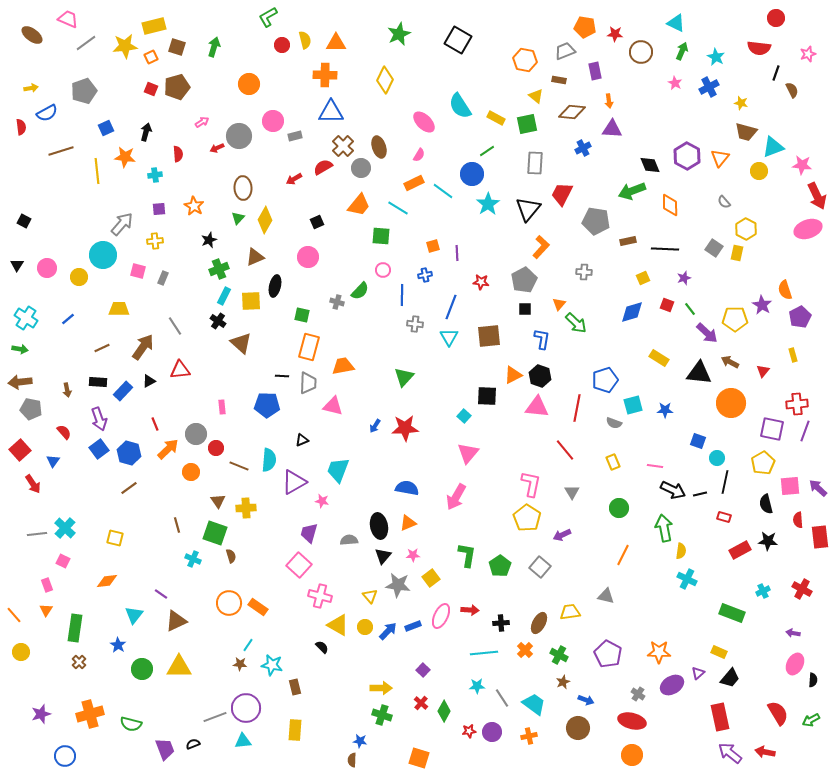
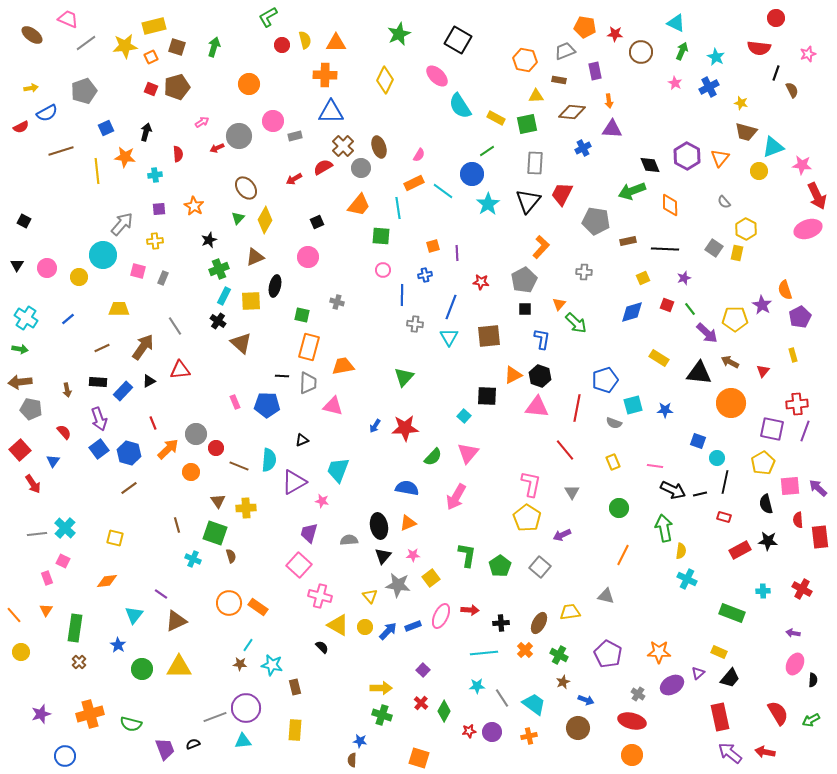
yellow triangle at (536, 96): rotated 42 degrees counterclockwise
pink ellipse at (424, 122): moved 13 px right, 46 px up
red semicircle at (21, 127): rotated 70 degrees clockwise
brown ellipse at (243, 188): moved 3 px right; rotated 35 degrees counterclockwise
cyan line at (398, 208): rotated 50 degrees clockwise
black triangle at (528, 209): moved 8 px up
green semicircle at (360, 291): moved 73 px right, 166 px down
pink rectangle at (222, 407): moved 13 px right, 5 px up; rotated 16 degrees counterclockwise
red line at (155, 424): moved 2 px left, 1 px up
pink rectangle at (47, 585): moved 7 px up
cyan cross at (763, 591): rotated 24 degrees clockwise
